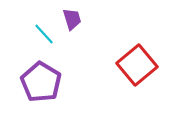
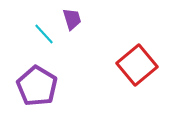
purple pentagon: moved 4 px left, 4 px down
